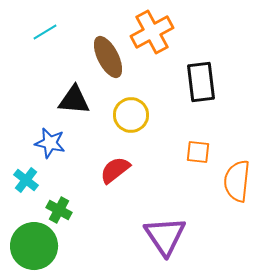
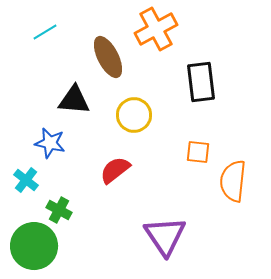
orange cross: moved 4 px right, 3 px up
yellow circle: moved 3 px right
orange semicircle: moved 4 px left
